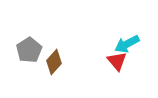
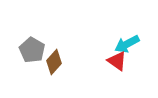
gray pentagon: moved 3 px right; rotated 10 degrees counterclockwise
red triangle: rotated 15 degrees counterclockwise
